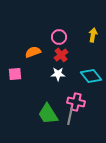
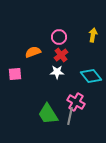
white star: moved 1 px left, 2 px up
pink cross: rotated 18 degrees clockwise
